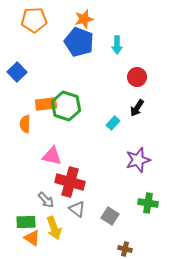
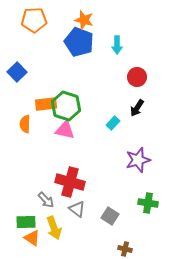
orange star: moved 1 px down; rotated 30 degrees clockwise
pink triangle: moved 13 px right, 26 px up
